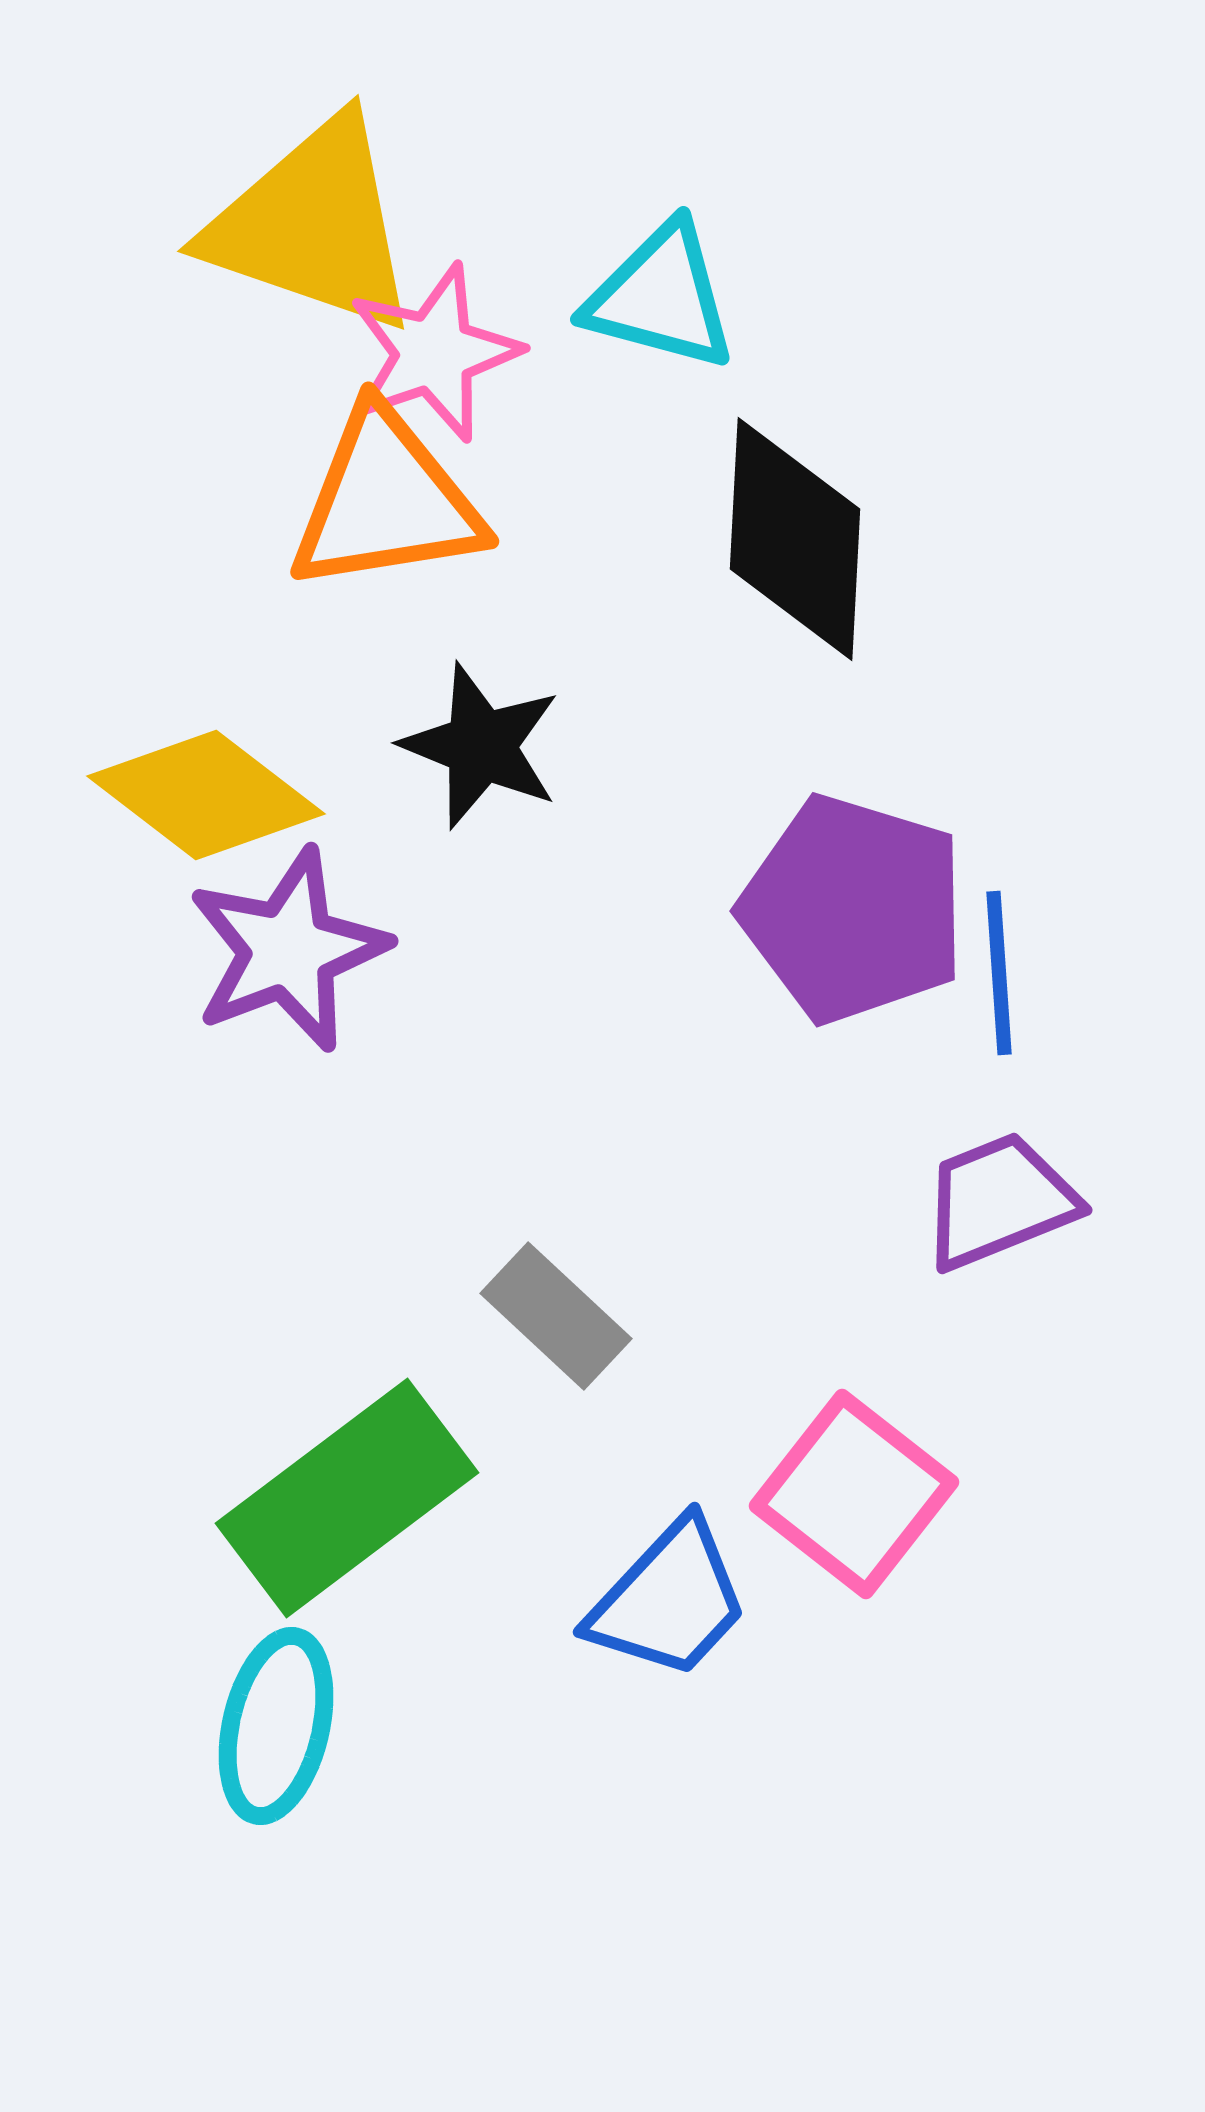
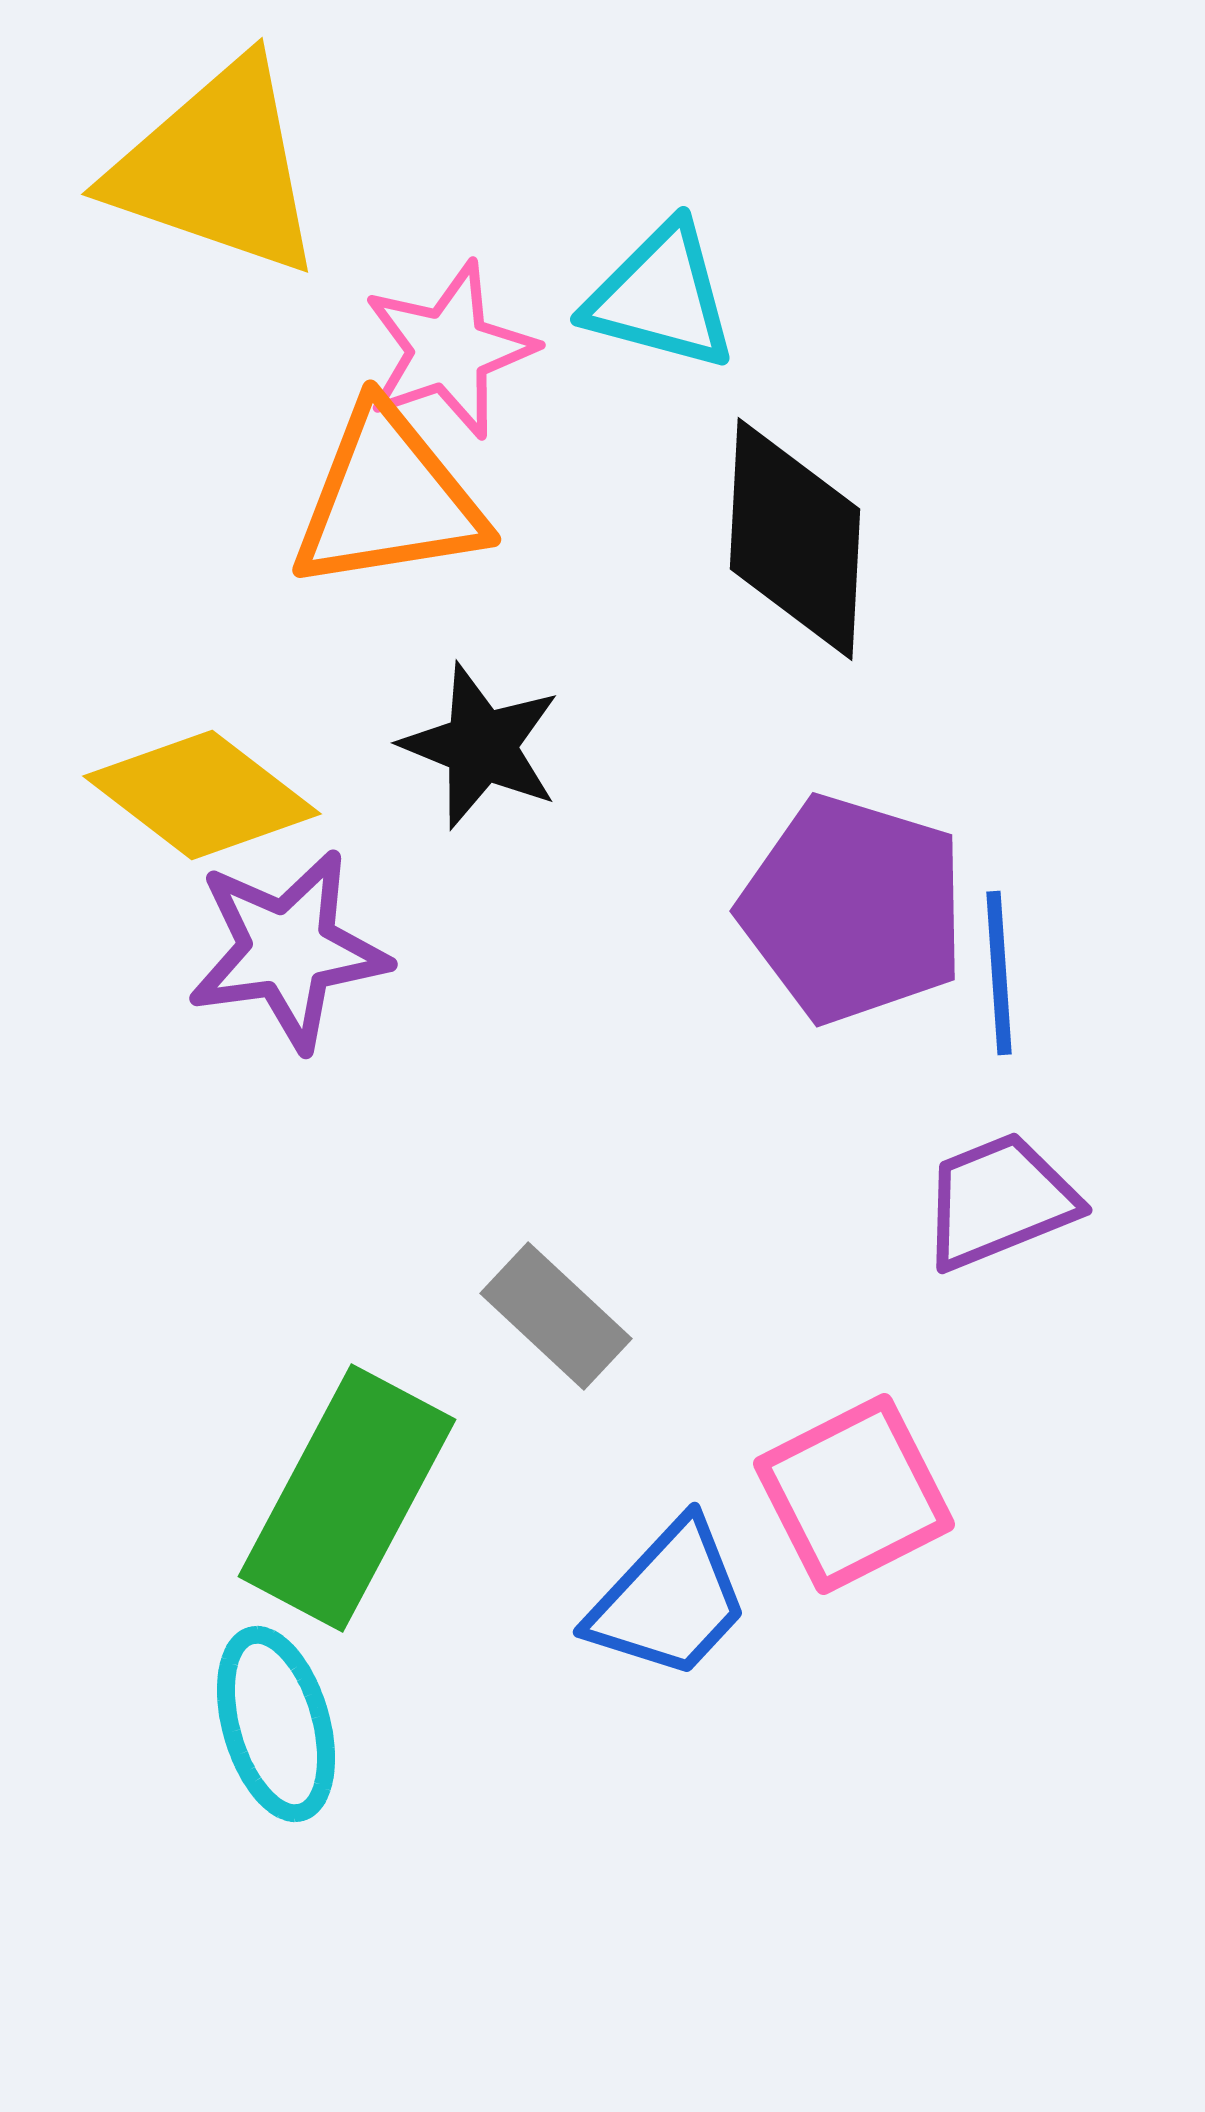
yellow triangle: moved 96 px left, 57 px up
pink star: moved 15 px right, 3 px up
orange triangle: moved 2 px right, 2 px up
yellow diamond: moved 4 px left
purple star: rotated 13 degrees clockwise
pink square: rotated 25 degrees clockwise
green rectangle: rotated 25 degrees counterclockwise
cyan ellipse: moved 2 px up; rotated 29 degrees counterclockwise
